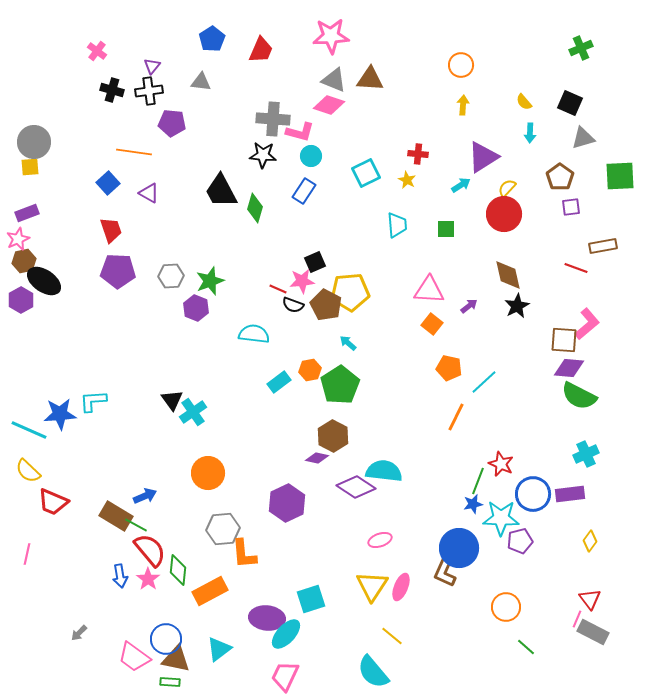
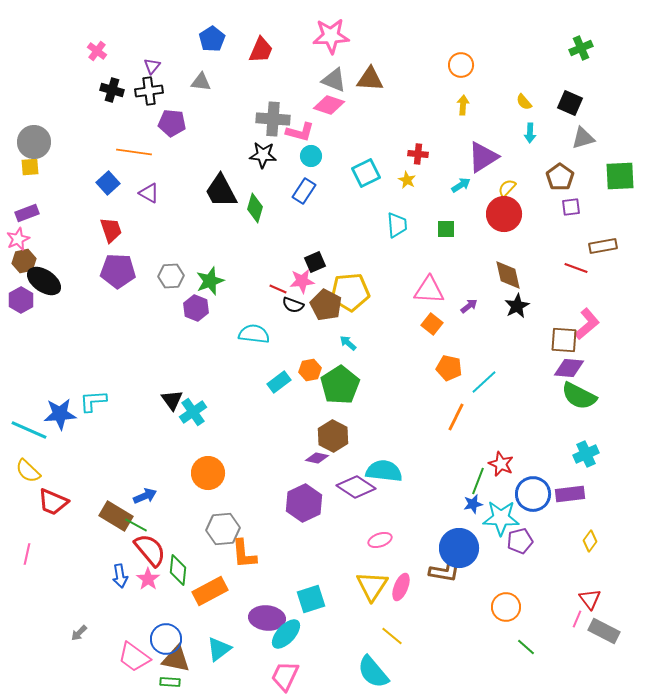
purple hexagon at (287, 503): moved 17 px right
brown L-shape at (445, 571): rotated 104 degrees counterclockwise
gray rectangle at (593, 632): moved 11 px right, 1 px up
